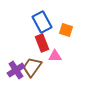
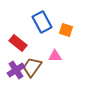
red rectangle: moved 24 px left; rotated 30 degrees counterclockwise
